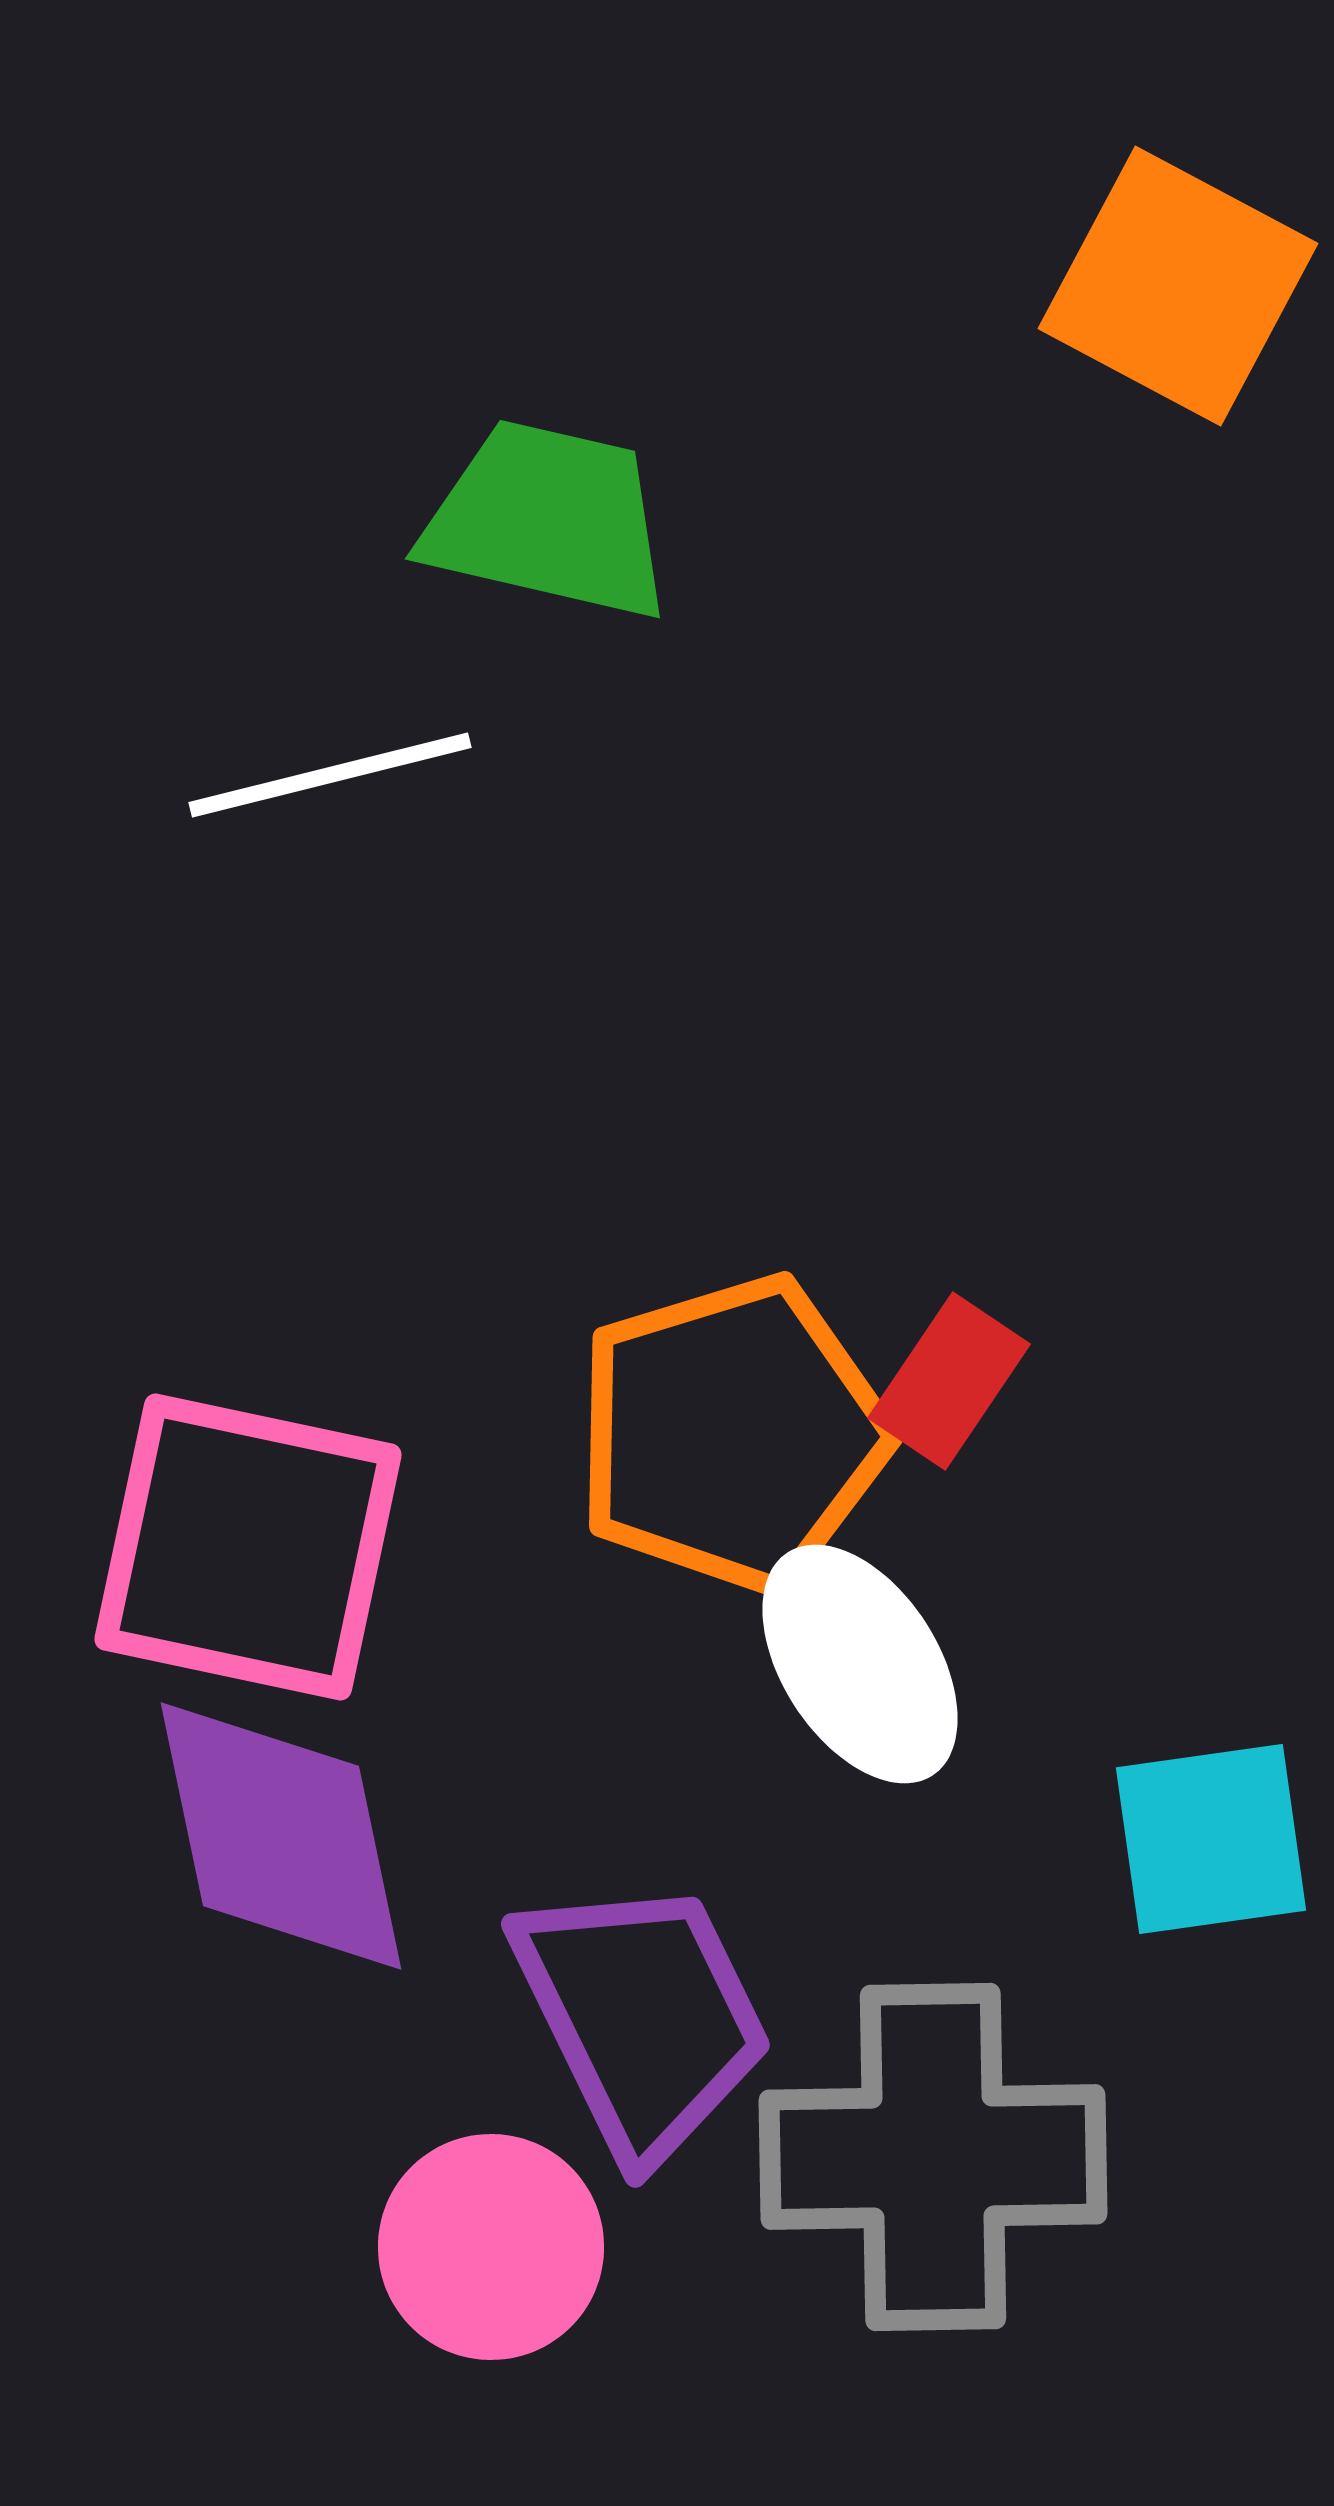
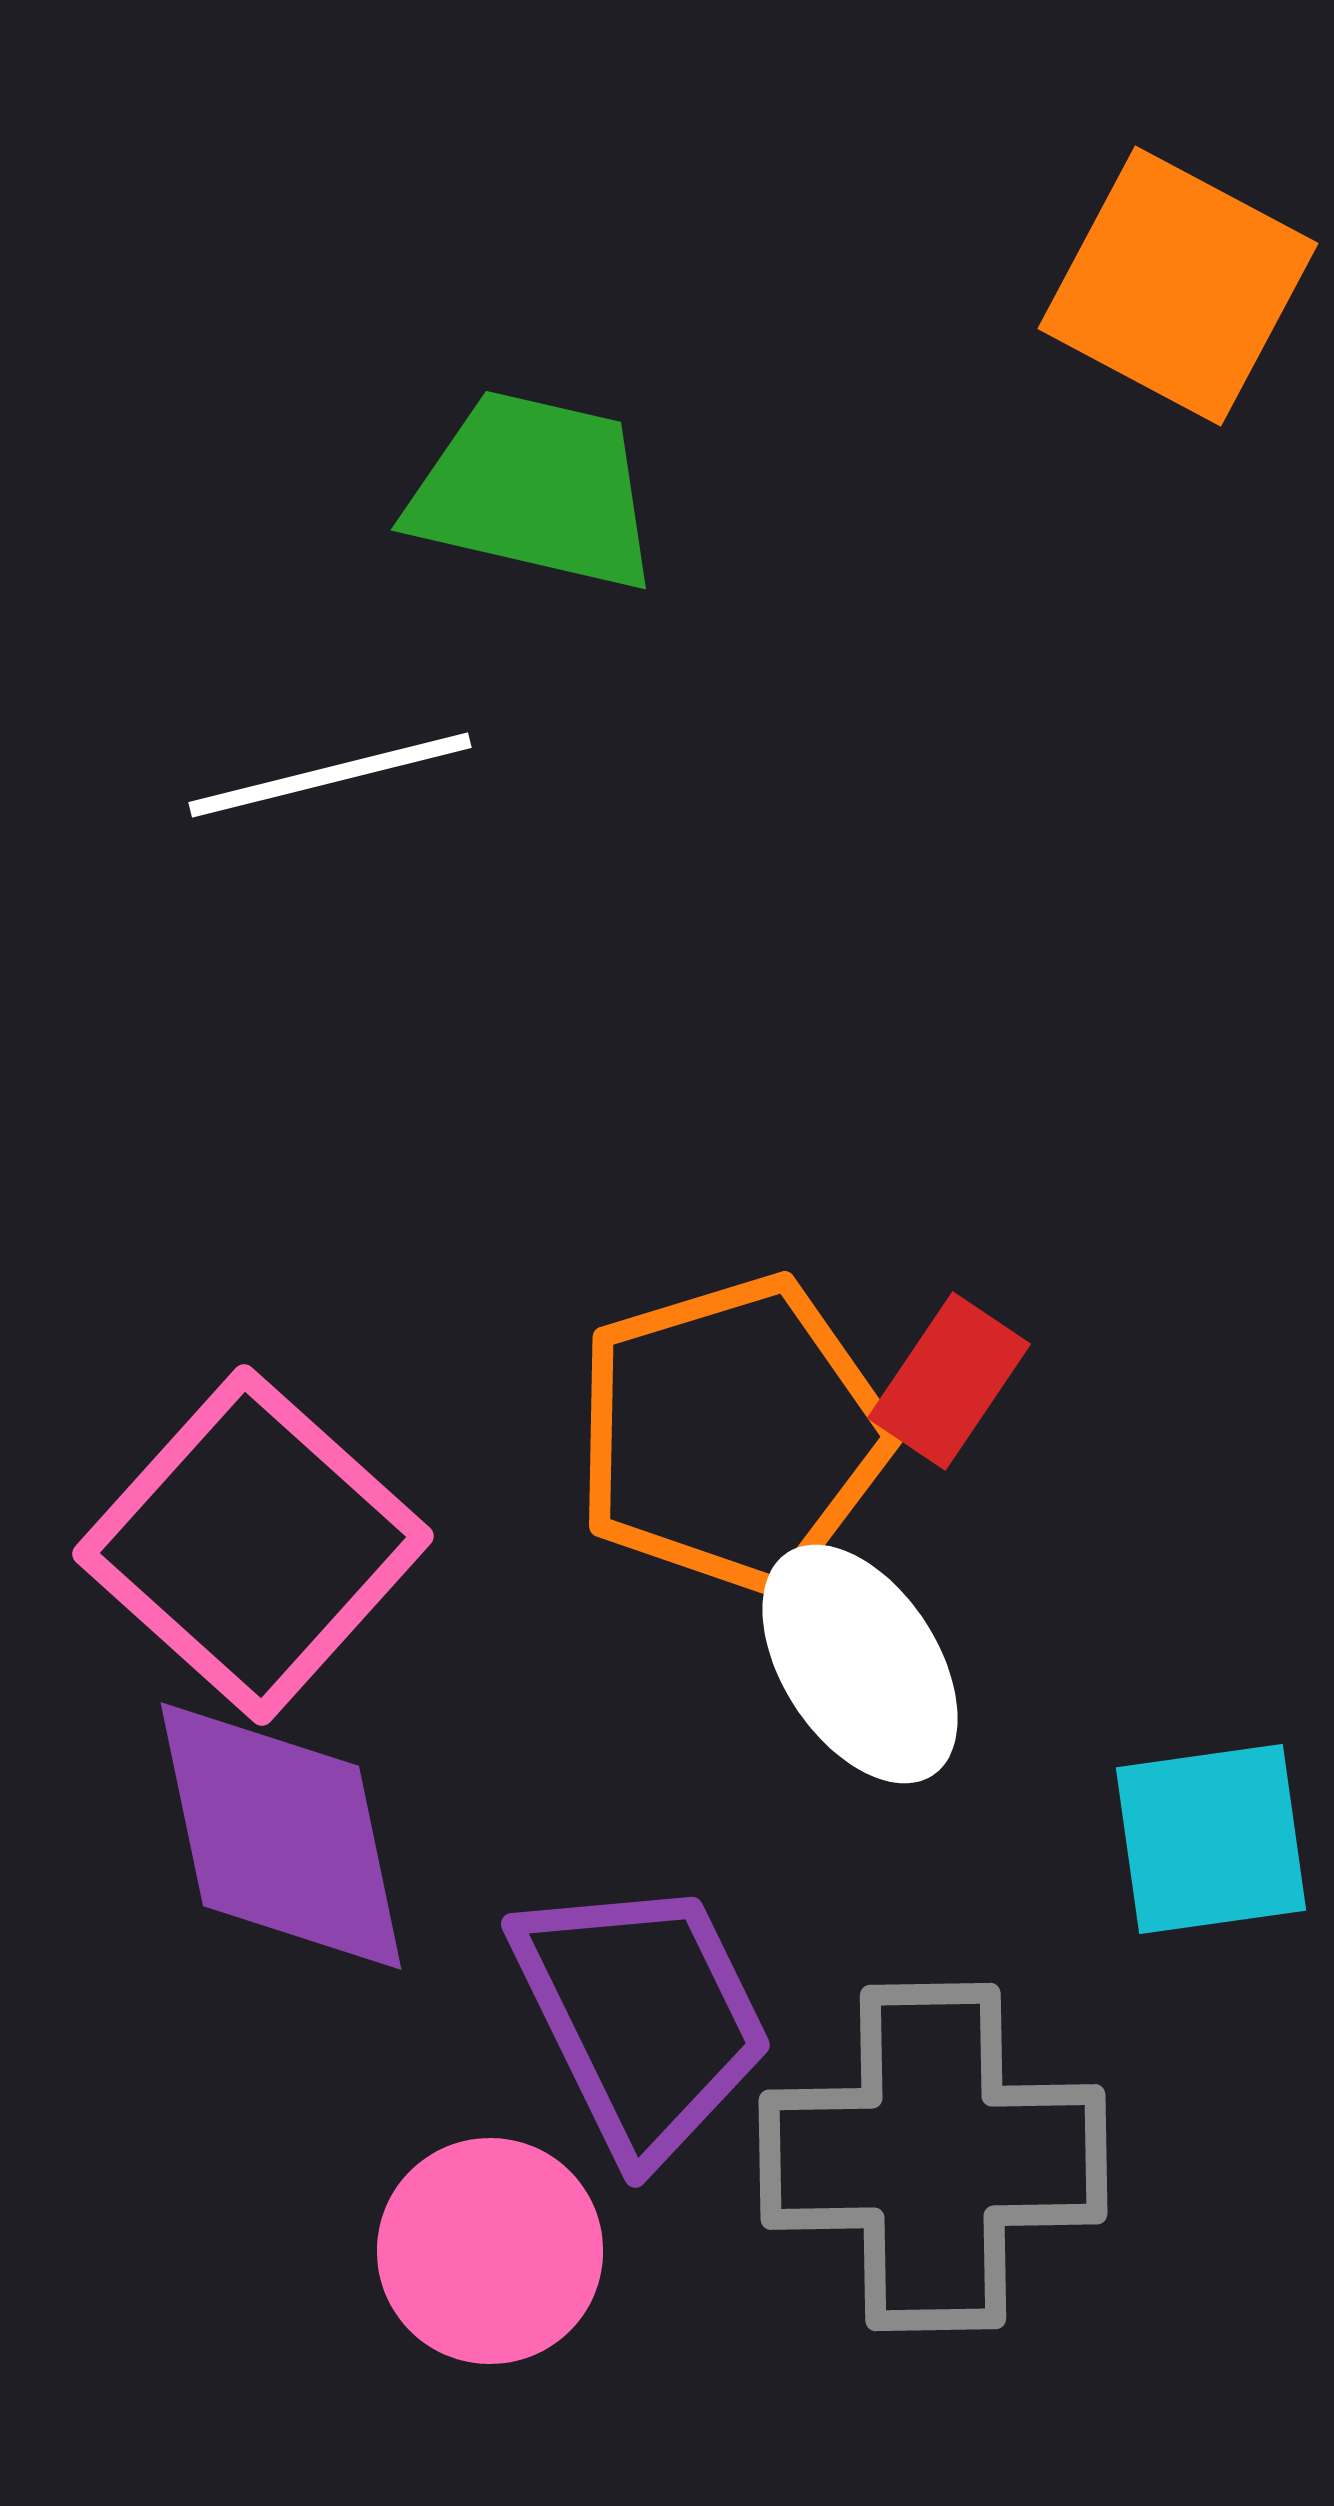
green trapezoid: moved 14 px left, 29 px up
pink square: moved 5 px right, 2 px up; rotated 30 degrees clockwise
pink circle: moved 1 px left, 4 px down
